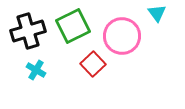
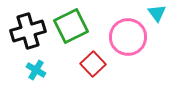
green square: moved 2 px left
pink circle: moved 6 px right, 1 px down
